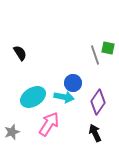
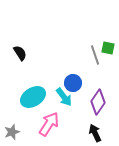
cyan arrow: rotated 42 degrees clockwise
